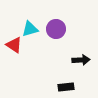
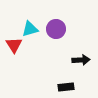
red triangle: rotated 24 degrees clockwise
